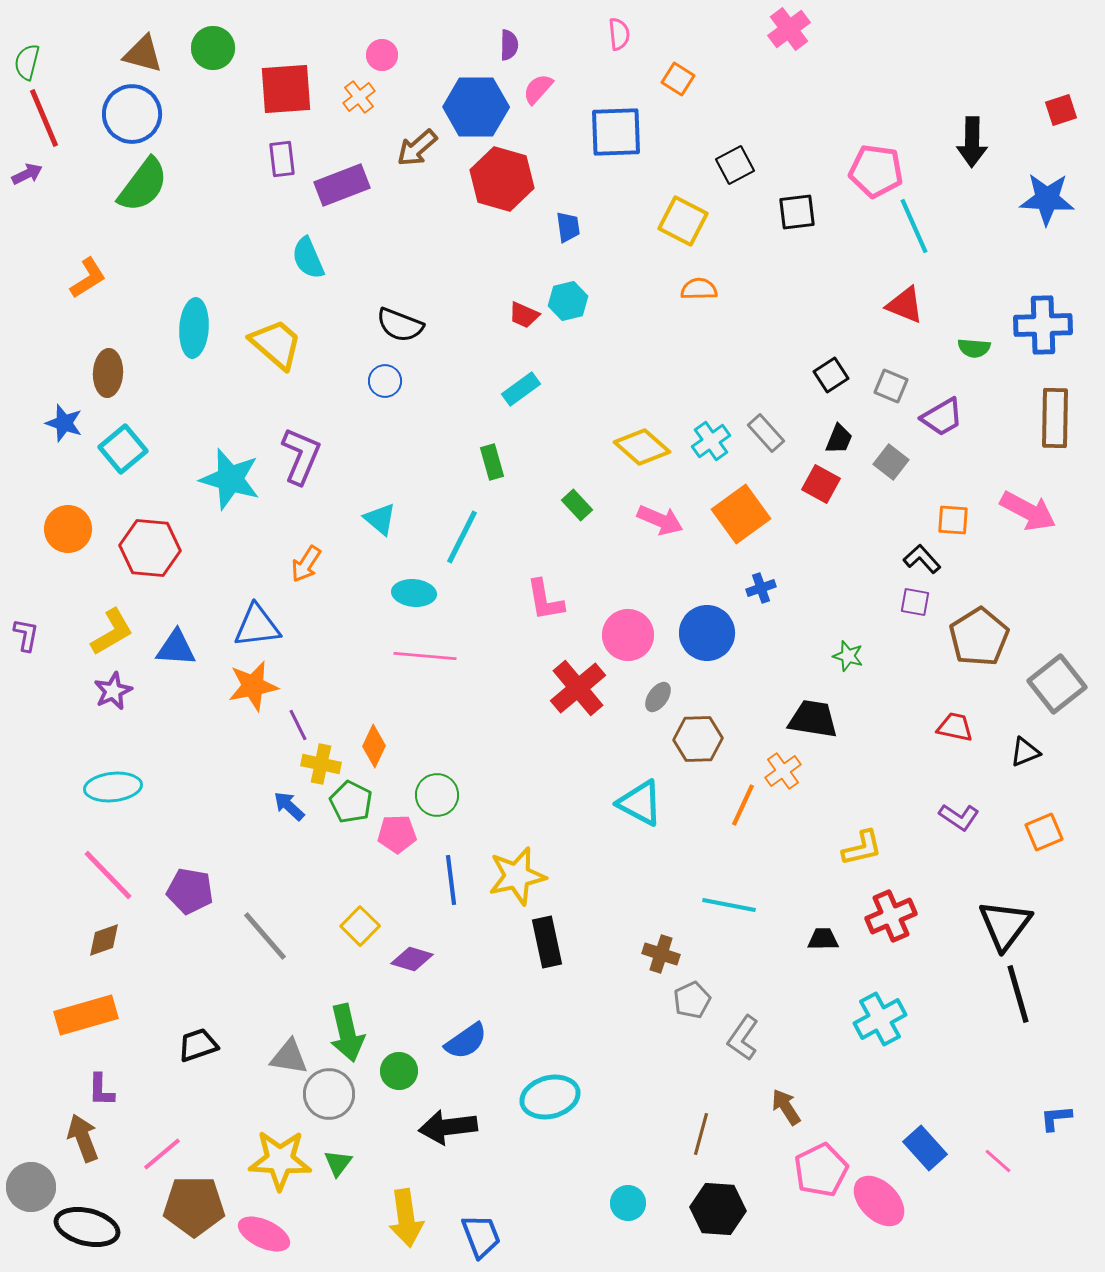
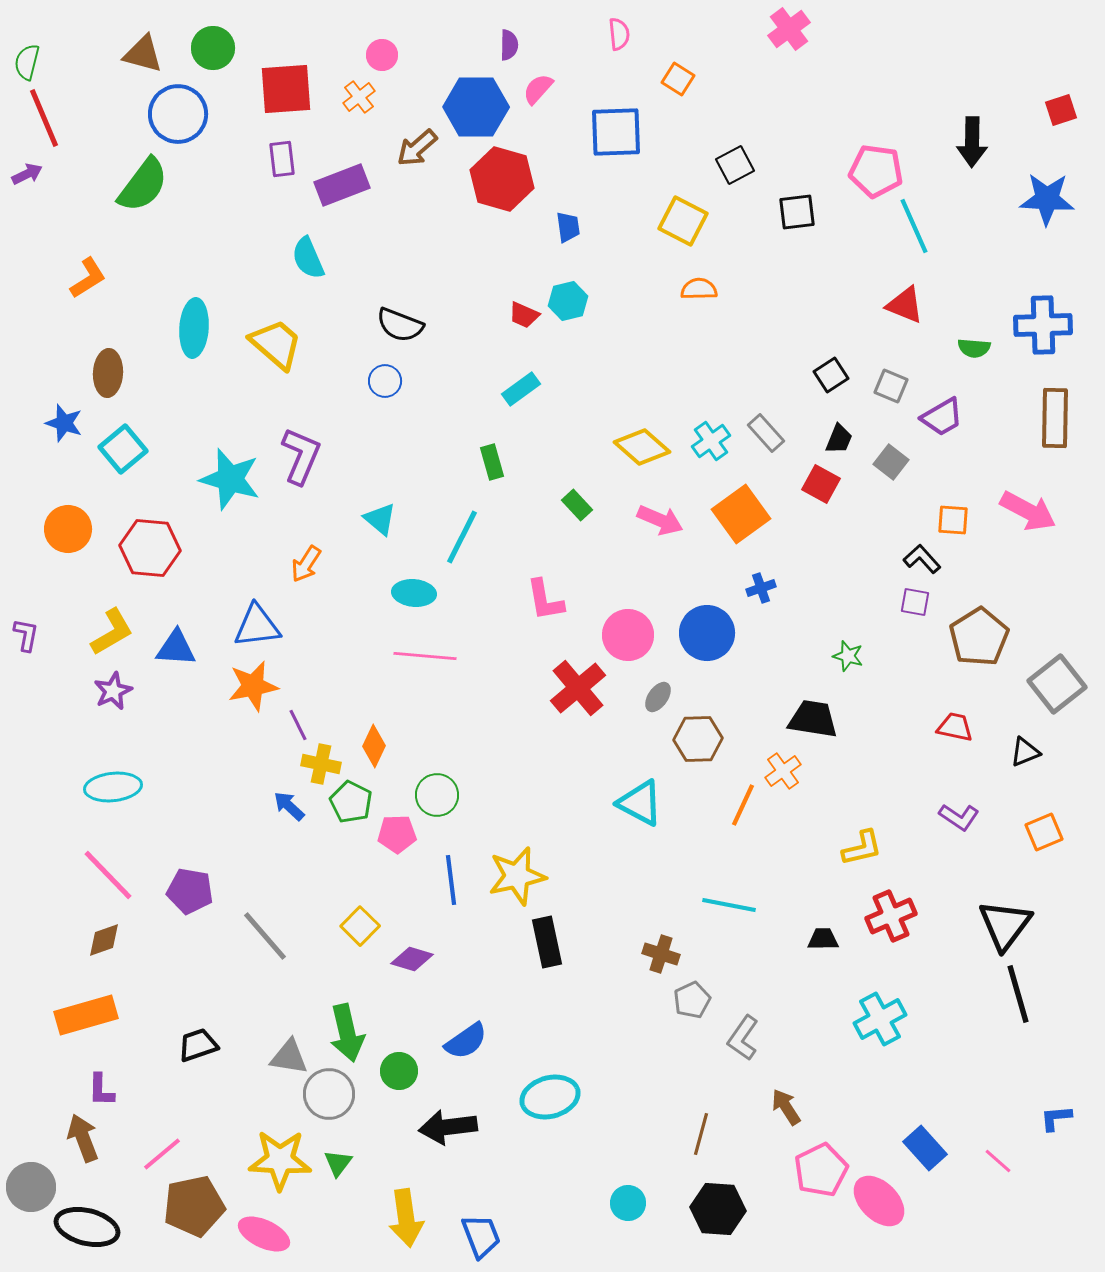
blue circle at (132, 114): moved 46 px right
brown pentagon at (194, 1206): rotated 12 degrees counterclockwise
